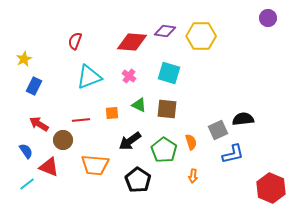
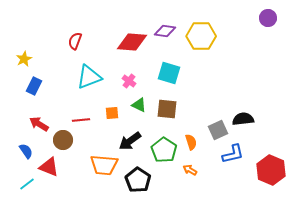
pink cross: moved 5 px down
orange trapezoid: moved 9 px right
orange arrow: moved 3 px left, 6 px up; rotated 112 degrees clockwise
red hexagon: moved 18 px up
